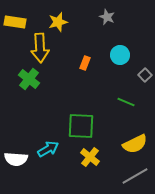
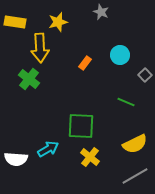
gray star: moved 6 px left, 5 px up
orange rectangle: rotated 16 degrees clockwise
